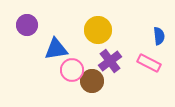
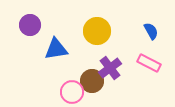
purple circle: moved 3 px right
yellow circle: moved 1 px left, 1 px down
blue semicircle: moved 8 px left, 5 px up; rotated 24 degrees counterclockwise
purple cross: moved 7 px down
pink circle: moved 22 px down
